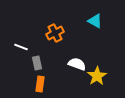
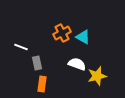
cyan triangle: moved 12 px left, 16 px down
orange cross: moved 7 px right
yellow star: rotated 18 degrees clockwise
orange rectangle: moved 2 px right
